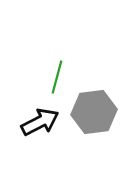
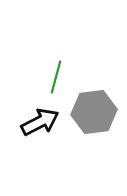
green line: moved 1 px left
